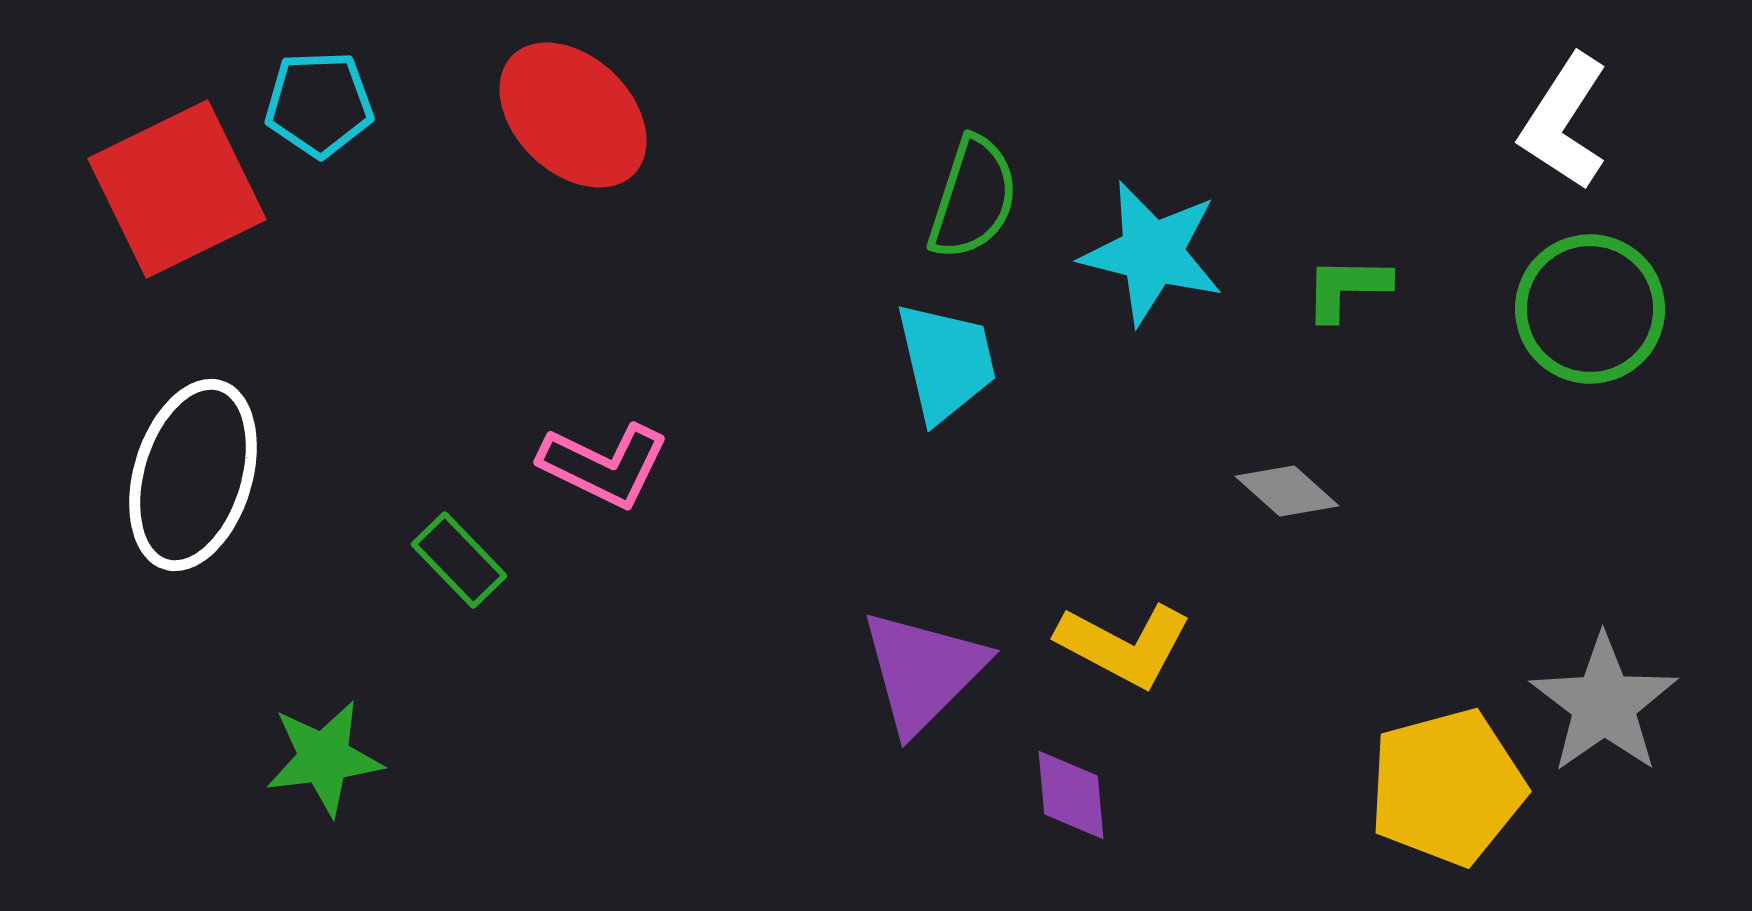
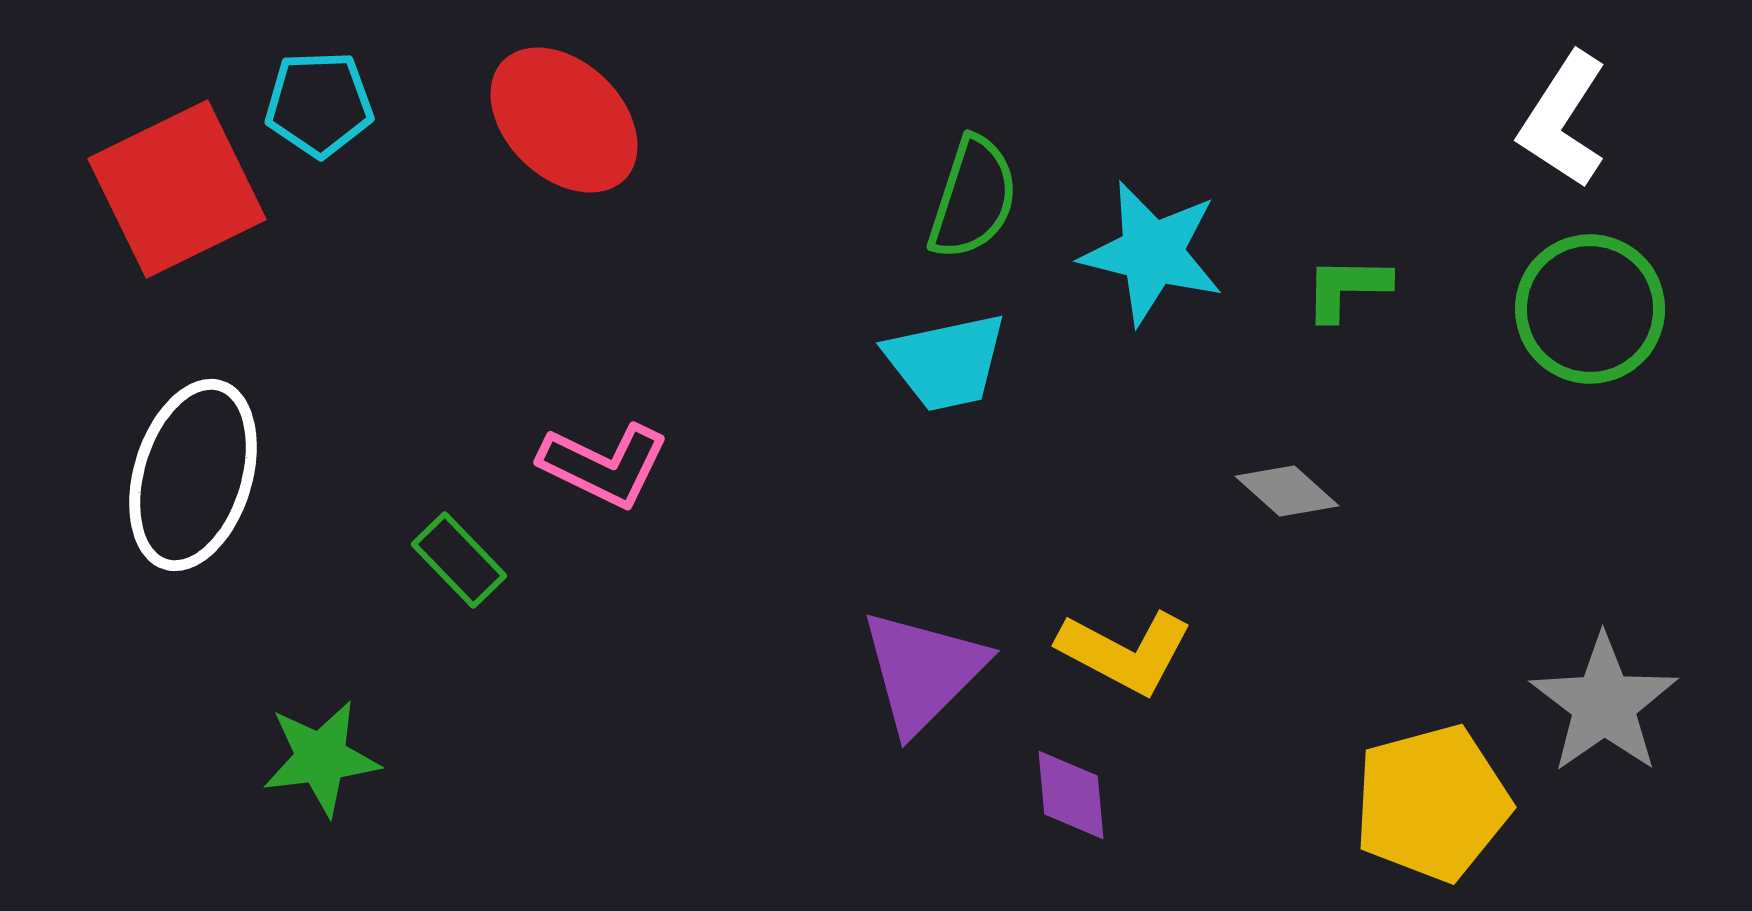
red ellipse: moved 9 px left, 5 px down
white L-shape: moved 1 px left, 2 px up
cyan trapezoid: rotated 91 degrees clockwise
yellow L-shape: moved 1 px right, 7 px down
green star: moved 3 px left
yellow pentagon: moved 15 px left, 16 px down
